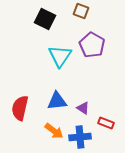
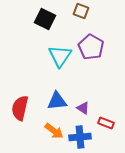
purple pentagon: moved 1 px left, 2 px down
